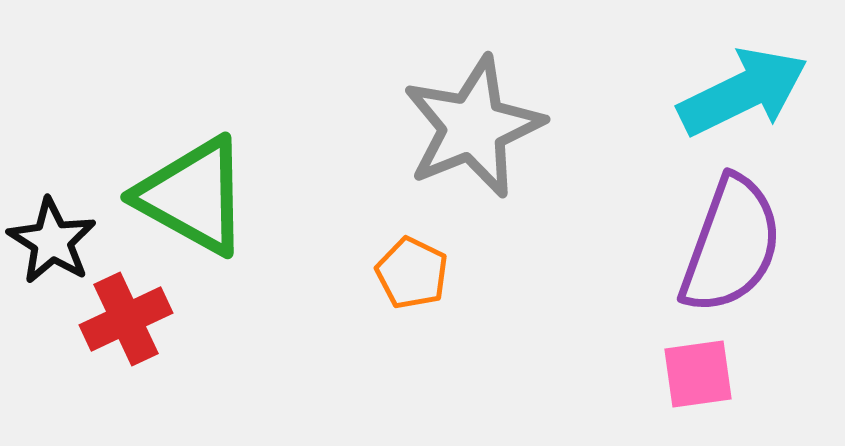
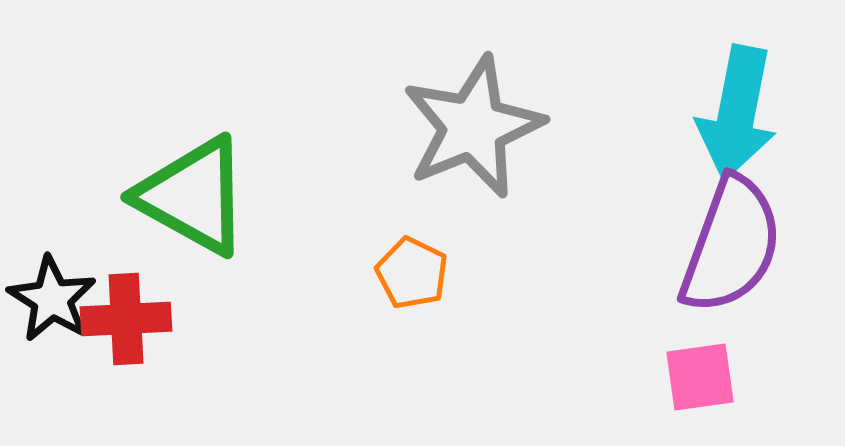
cyan arrow: moved 6 px left, 21 px down; rotated 127 degrees clockwise
black star: moved 58 px down
red cross: rotated 22 degrees clockwise
pink square: moved 2 px right, 3 px down
